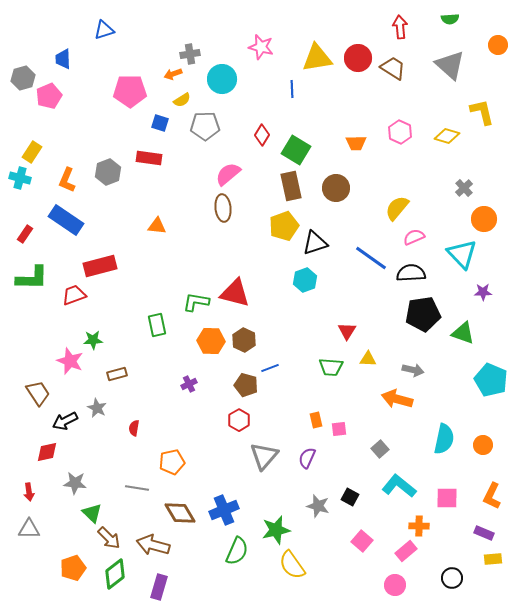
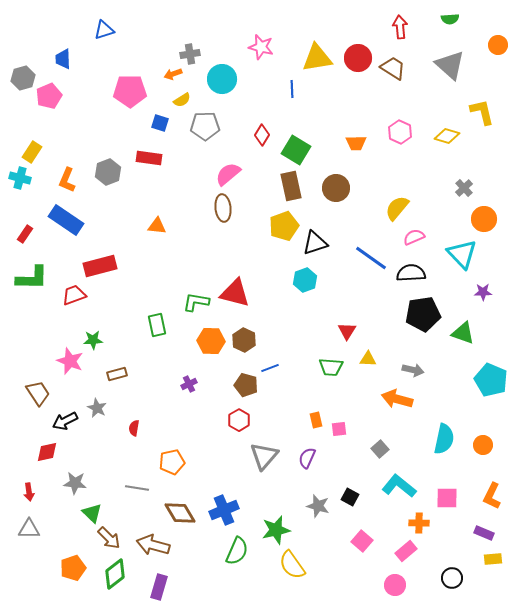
orange cross at (419, 526): moved 3 px up
